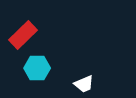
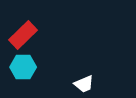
cyan hexagon: moved 14 px left, 1 px up
